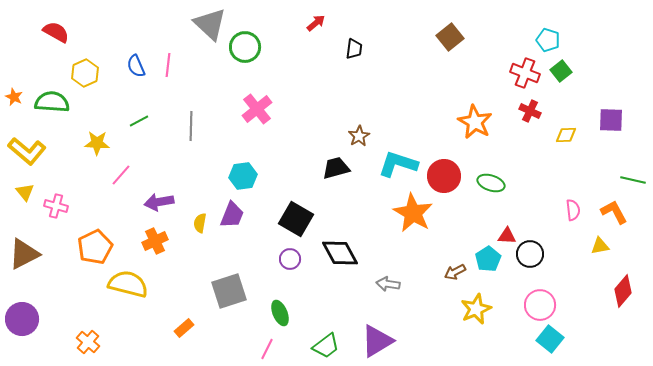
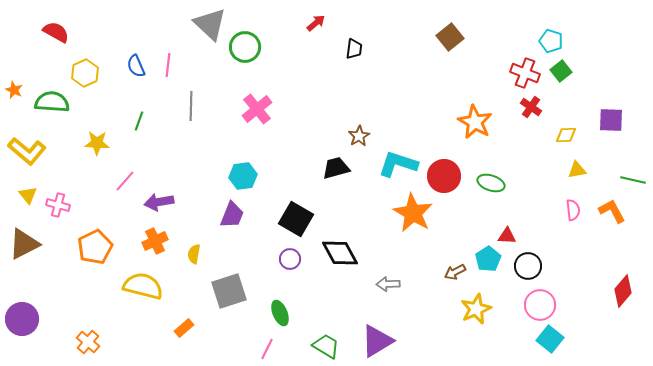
cyan pentagon at (548, 40): moved 3 px right, 1 px down
orange star at (14, 97): moved 7 px up
red cross at (530, 111): moved 1 px right, 4 px up; rotated 10 degrees clockwise
green line at (139, 121): rotated 42 degrees counterclockwise
gray line at (191, 126): moved 20 px up
pink line at (121, 175): moved 4 px right, 6 px down
yellow triangle at (25, 192): moved 3 px right, 3 px down
pink cross at (56, 206): moved 2 px right, 1 px up
orange L-shape at (614, 212): moved 2 px left, 1 px up
yellow semicircle at (200, 223): moved 6 px left, 31 px down
yellow triangle at (600, 246): moved 23 px left, 76 px up
brown triangle at (24, 254): moved 10 px up
black circle at (530, 254): moved 2 px left, 12 px down
yellow semicircle at (128, 284): moved 15 px right, 2 px down
gray arrow at (388, 284): rotated 10 degrees counterclockwise
green trapezoid at (326, 346): rotated 112 degrees counterclockwise
